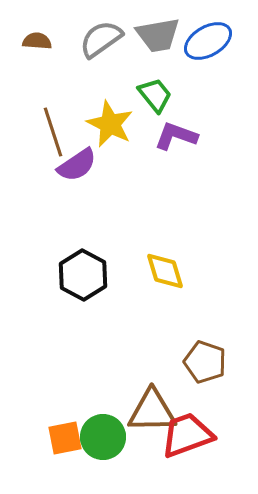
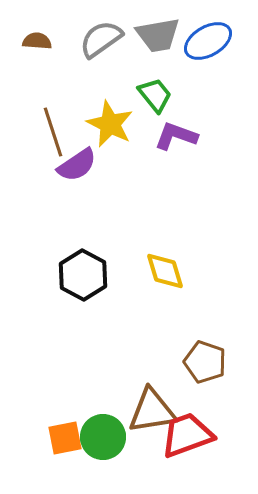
brown triangle: rotated 8 degrees counterclockwise
